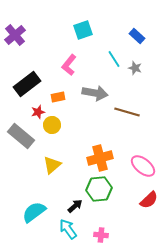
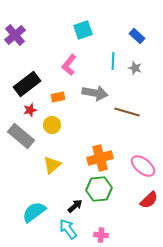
cyan line: moved 1 px left, 2 px down; rotated 36 degrees clockwise
red star: moved 8 px left, 2 px up
